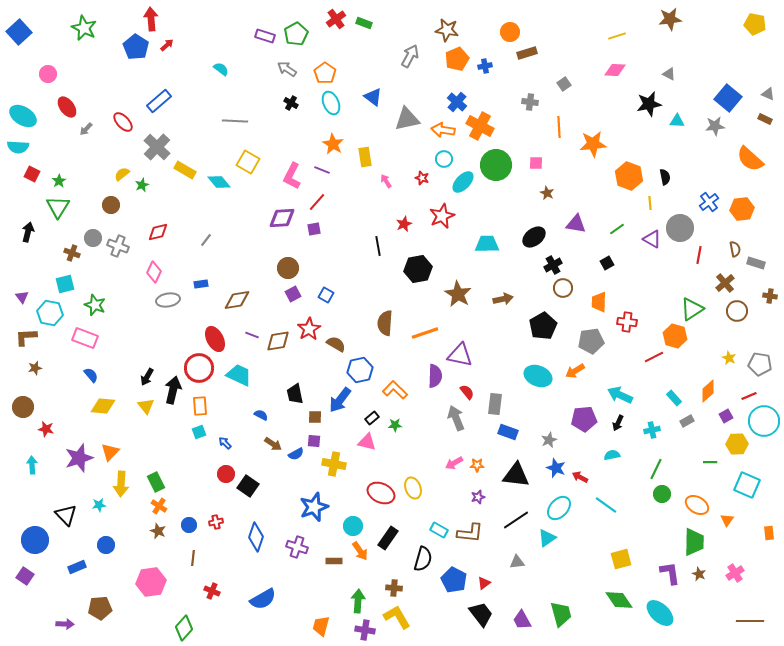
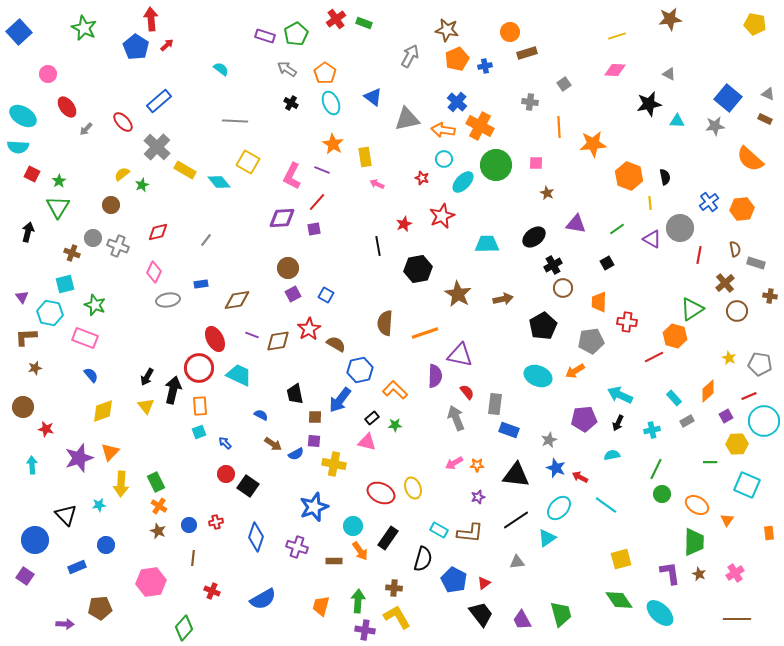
pink arrow at (386, 181): moved 9 px left, 3 px down; rotated 32 degrees counterclockwise
yellow diamond at (103, 406): moved 5 px down; rotated 25 degrees counterclockwise
blue rectangle at (508, 432): moved 1 px right, 2 px up
brown line at (750, 621): moved 13 px left, 2 px up
orange trapezoid at (321, 626): moved 20 px up
